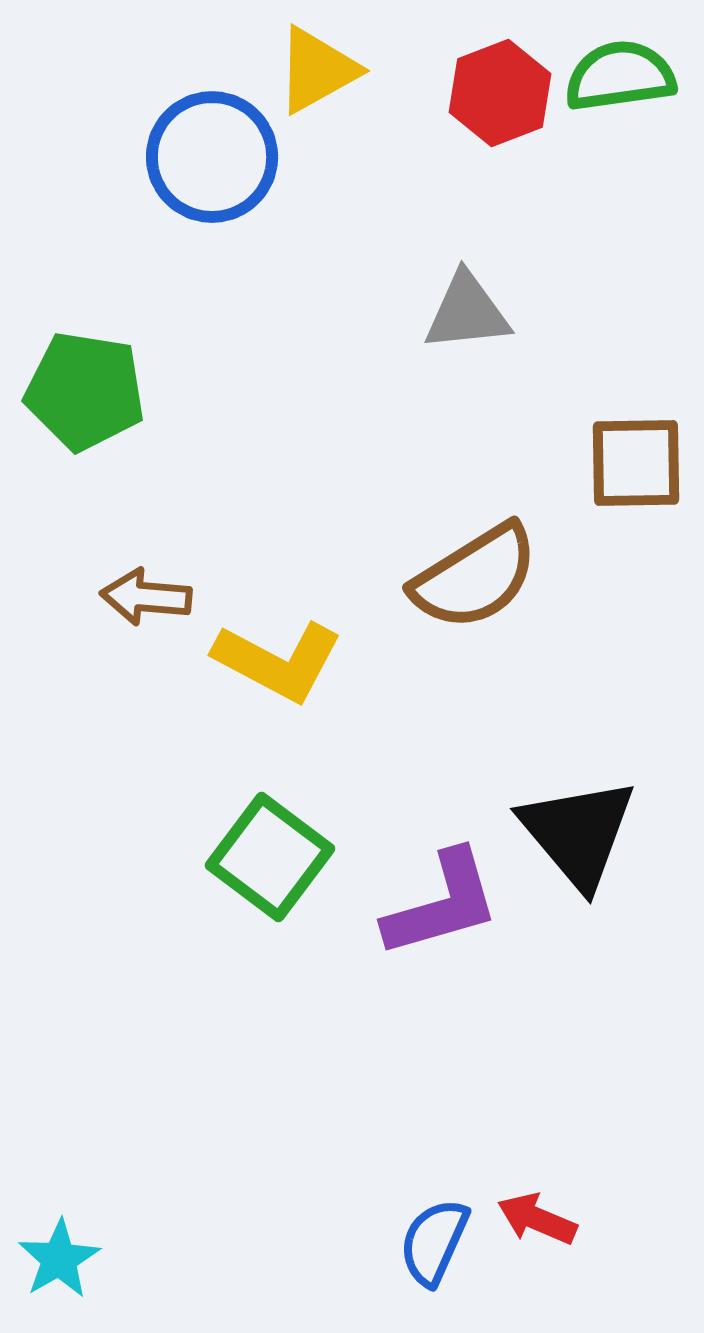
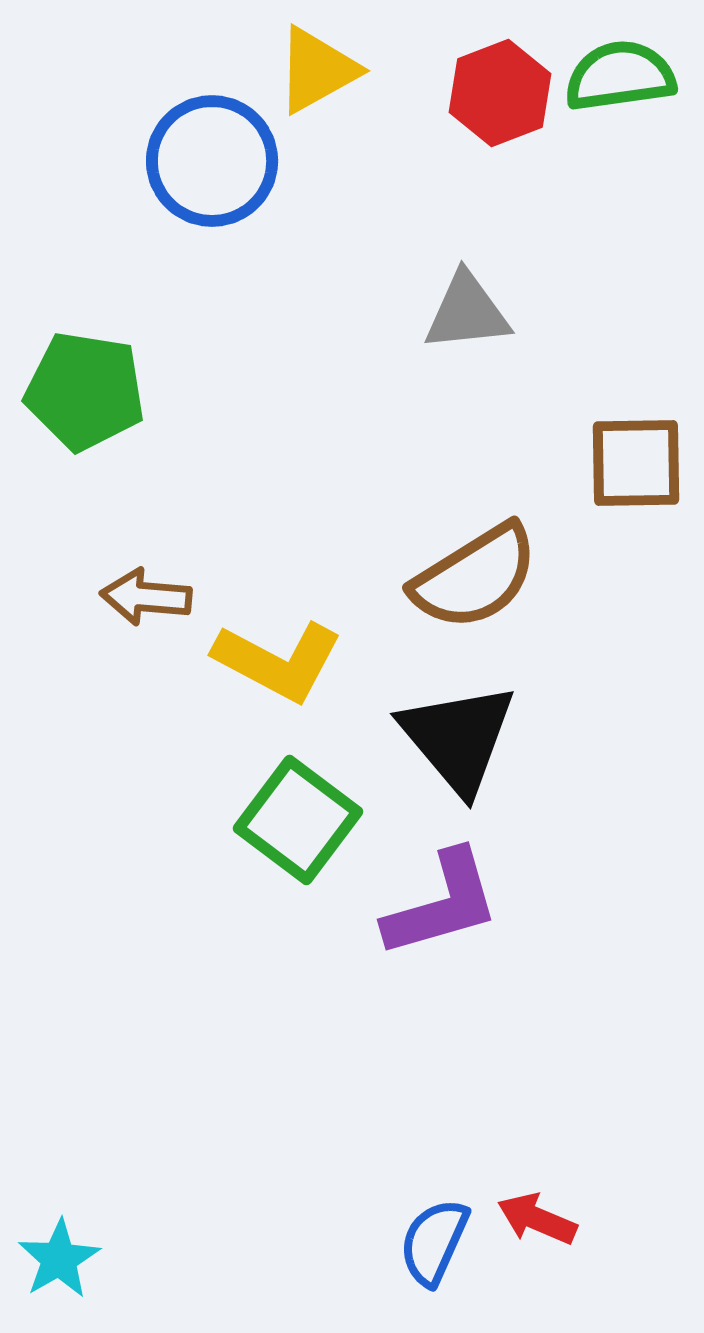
blue circle: moved 4 px down
black triangle: moved 120 px left, 95 px up
green square: moved 28 px right, 37 px up
